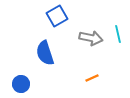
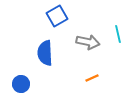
gray arrow: moved 3 px left, 4 px down
blue semicircle: rotated 15 degrees clockwise
